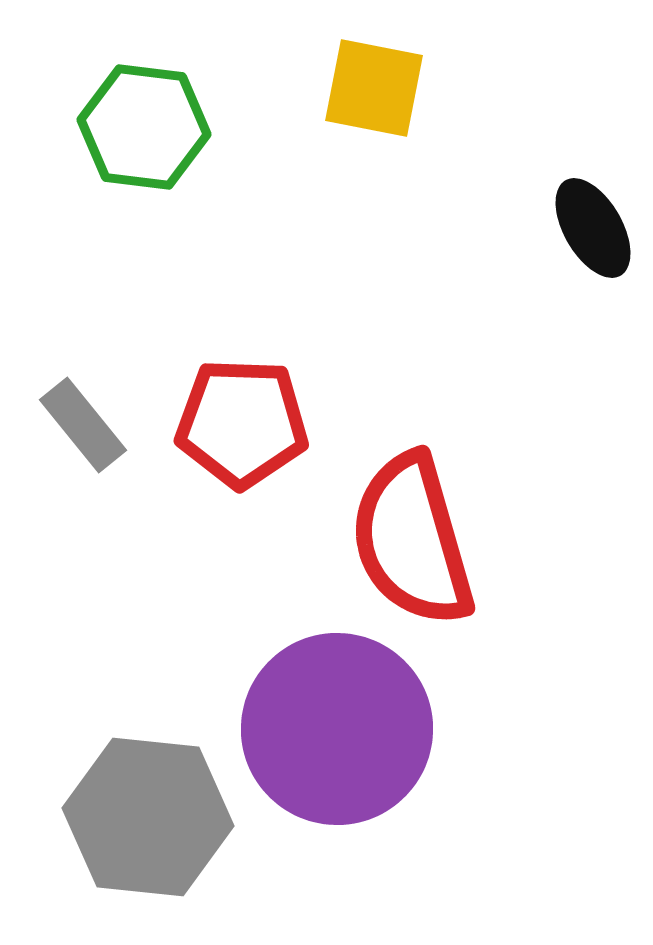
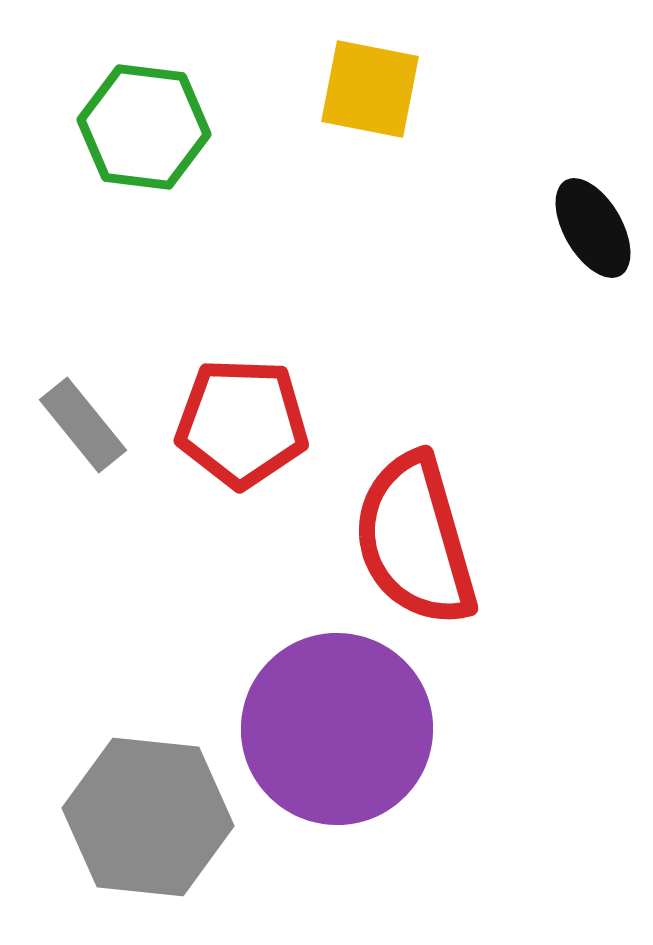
yellow square: moved 4 px left, 1 px down
red semicircle: moved 3 px right
